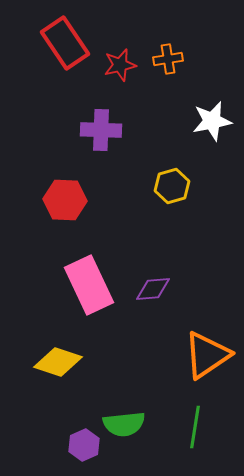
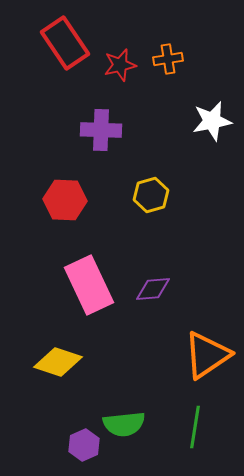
yellow hexagon: moved 21 px left, 9 px down
